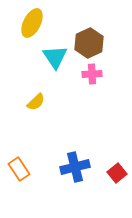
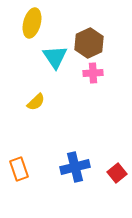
yellow ellipse: rotated 12 degrees counterclockwise
pink cross: moved 1 px right, 1 px up
orange rectangle: rotated 15 degrees clockwise
